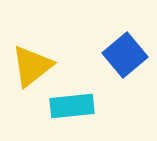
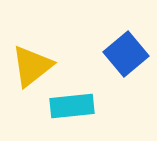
blue square: moved 1 px right, 1 px up
